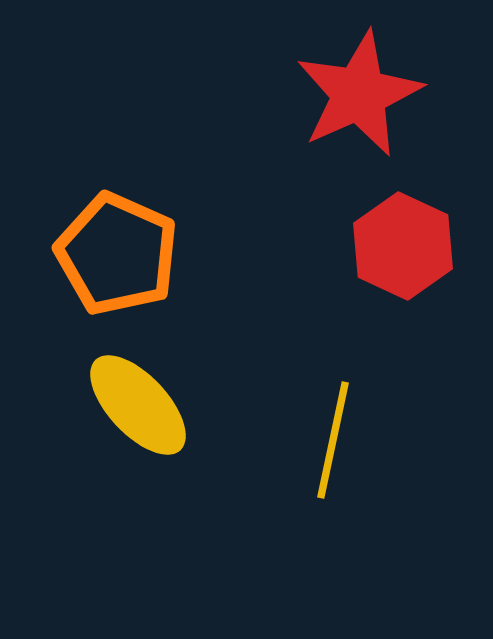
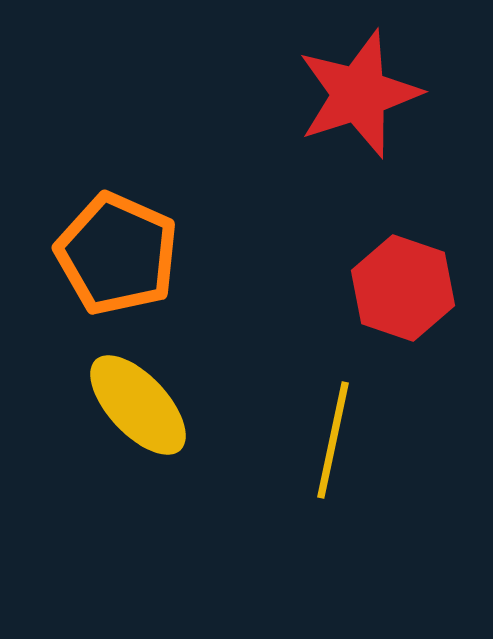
red star: rotated 6 degrees clockwise
red hexagon: moved 42 px down; rotated 6 degrees counterclockwise
